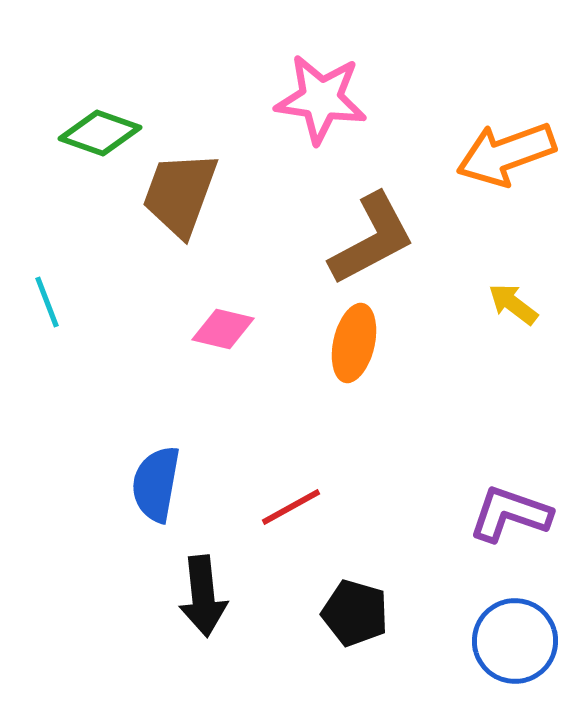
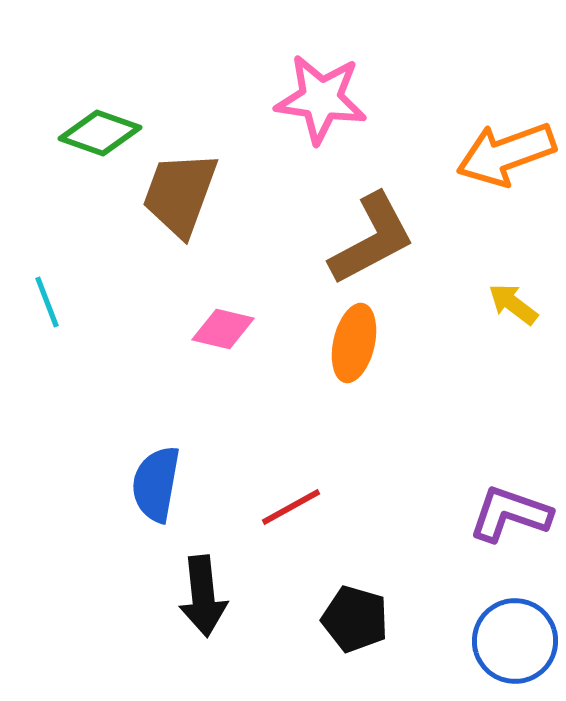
black pentagon: moved 6 px down
